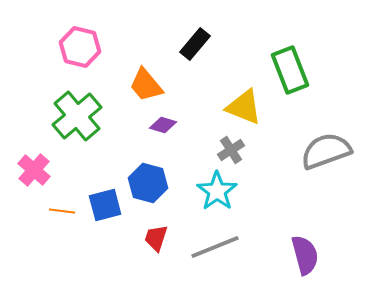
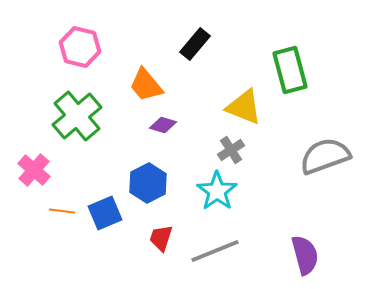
green rectangle: rotated 6 degrees clockwise
gray semicircle: moved 1 px left, 5 px down
blue hexagon: rotated 18 degrees clockwise
blue square: moved 8 px down; rotated 8 degrees counterclockwise
red trapezoid: moved 5 px right
gray line: moved 4 px down
